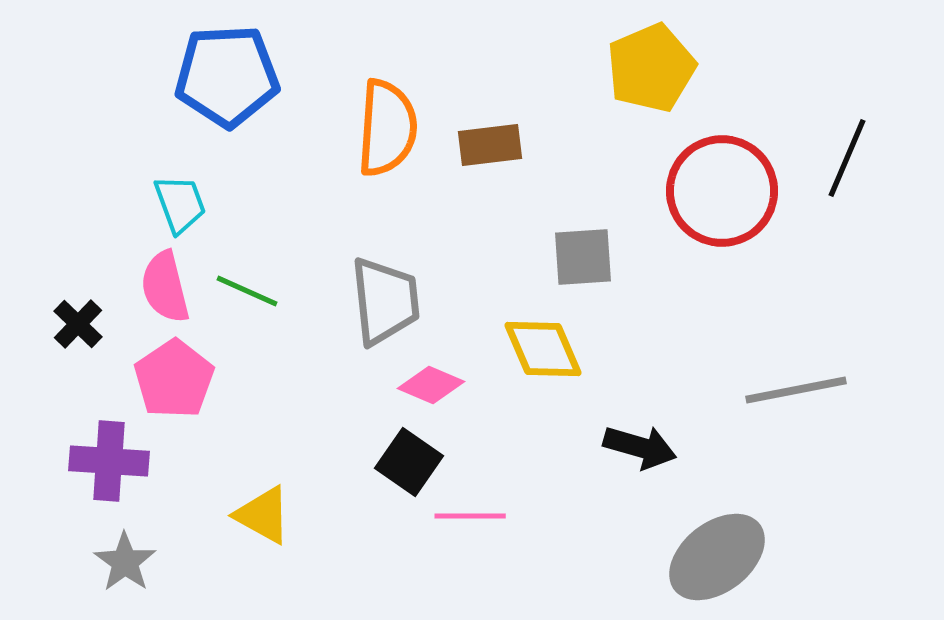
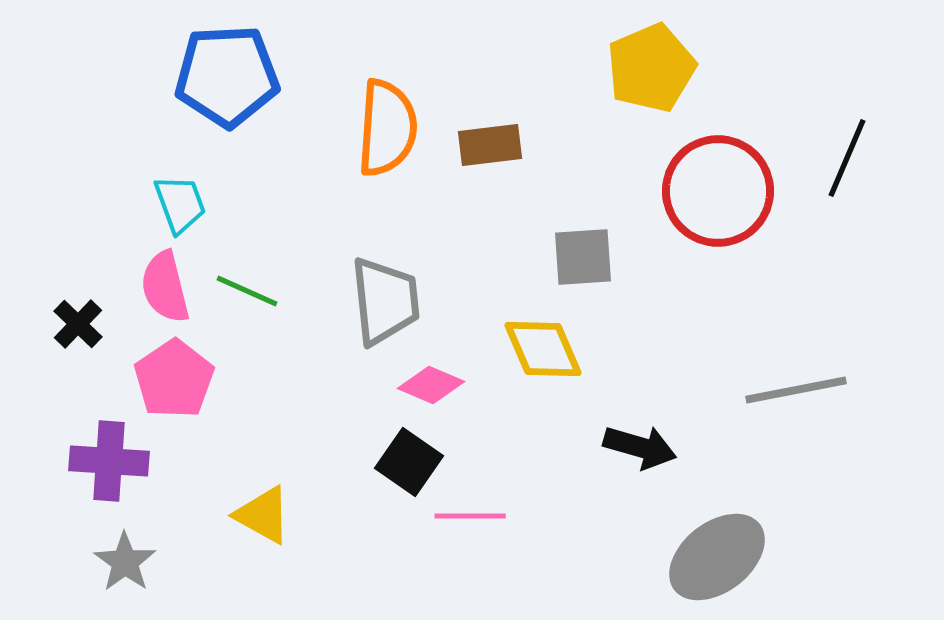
red circle: moved 4 px left
